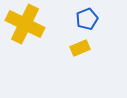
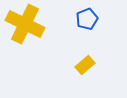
yellow rectangle: moved 5 px right, 17 px down; rotated 18 degrees counterclockwise
